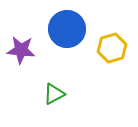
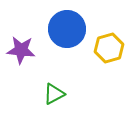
yellow hexagon: moved 3 px left
